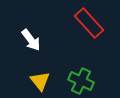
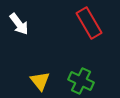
red rectangle: rotated 12 degrees clockwise
white arrow: moved 12 px left, 16 px up
